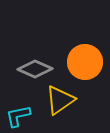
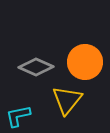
gray diamond: moved 1 px right, 2 px up
yellow triangle: moved 7 px right; rotated 16 degrees counterclockwise
